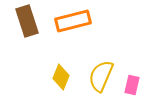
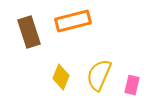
brown rectangle: moved 2 px right, 11 px down
yellow semicircle: moved 2 px left, 1 px up
